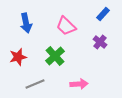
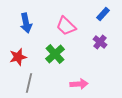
green cross: moved 2 px up
gray line: moved 6 px left, 1 px up; rotated 54 degrees counterclockwise
